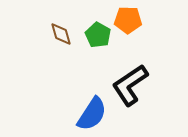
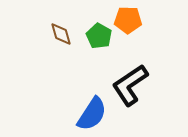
green pentagon: moved 1 px right, 1 px down
